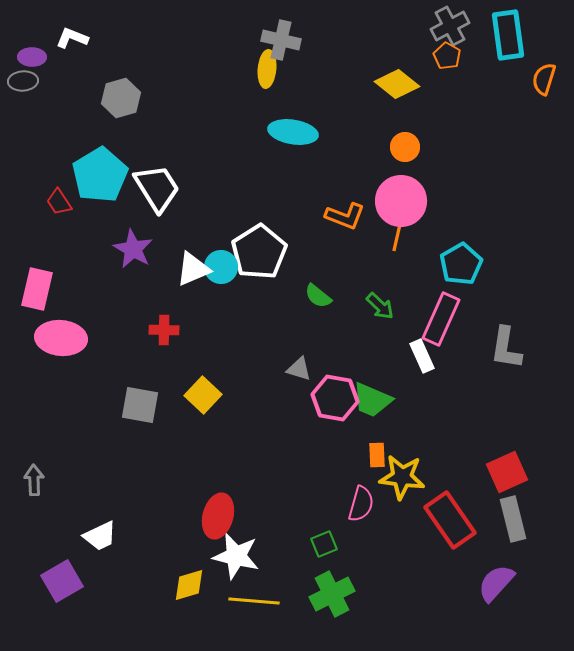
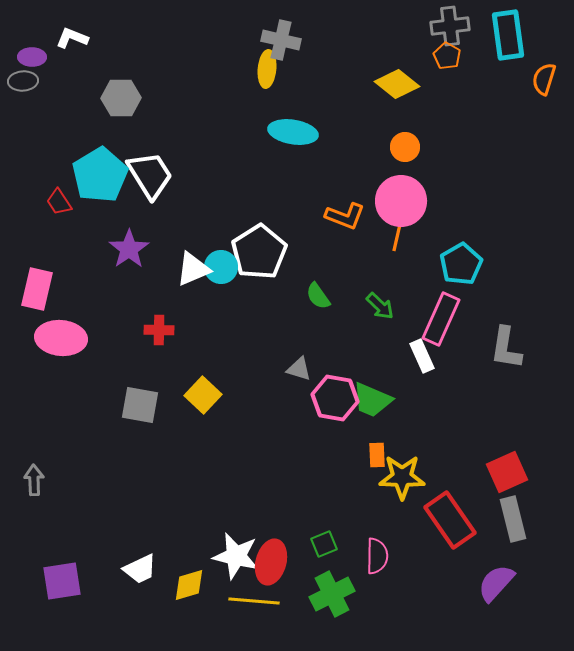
gray cross at (450, 26): rotated 21 degrees clockwise
gray hexagon at (121, 98): rotated 15 degrees clockwise
white trapezoid at (157, 188): moved 7 px left, 13 px up
purple star at (133, 249): moved 4 px left; rotated 9 degrees clockwise
green semicircle at (318, 296): rotated 16 degrees clockwise
red cross at (164, 330): moved 5 px left
yellow star at (402, 477): rotated 6 degrees counterclockwise
pink semicircle at (361, 504): moved 16 px right, 52 px down; rotated 15 degrees counterclockwise
red ellipse at (218, 516): moved 53 px right, 46 px down
white trapezoid at (100, 536): moved 40 px right, 33 px down
purple square at (62, 581): rotated 21 degrees clockwise
